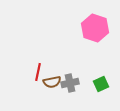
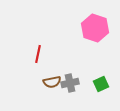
red line: moved 18 px up
